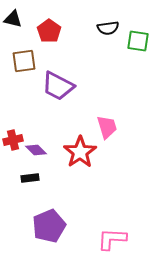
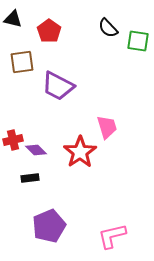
black semicircle: rotated 55 degrees clockwise
brown square: moved 2 px left, 1 px down
pink L-shape: moved 3 px up; rotated 16 degrees counterclockwise
